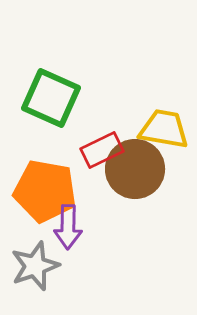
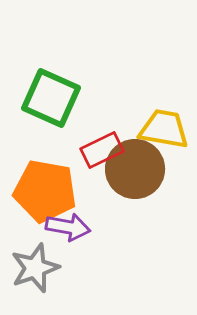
purple arrow: rotated 81 degrees counterclockwise
gray star: moved 2 px down
